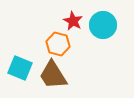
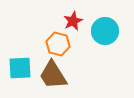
red star: rotated 18 degrees clockwise
cyan circle: moved 2 px right, 6 px down
cyan square: rotated 25 degrees counterclockwise
